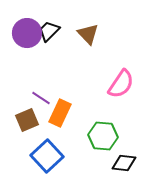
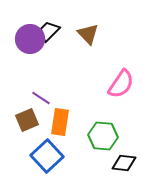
purple circle: moved 3 px right, 6 px down
orange rectangle: moved 9 px down; rotated 16 degrees counterclockwise
